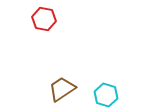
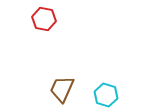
brown trapezoid: rotated 32 degrees counterclockwise
